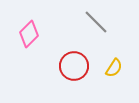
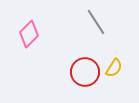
gray line: rotated 12 degrees clockwise
red circle: moved 11 px right, 6 px down
